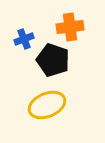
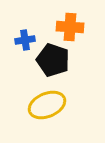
orange cross: rotated 12 degrees clockwise
blue cross: moved 1 px right, 1 px down; rotated 12 degrees clockwise
